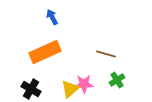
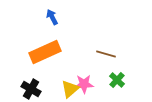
green cross: rotated 14 degrees counterclockwise
